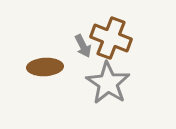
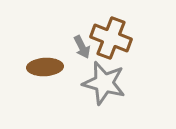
gray arrow: moved 1 px left, 1 px down
gray star: moved 4 px left; rotated 18 degrees counterclockwise
